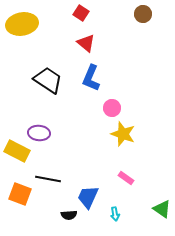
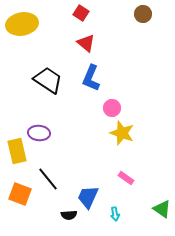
yellow star: moved 1 px left, 1 px up
yellow rectangle: rotated 50 degrees clockwise
black line: rotated 40 degrees clockwise
